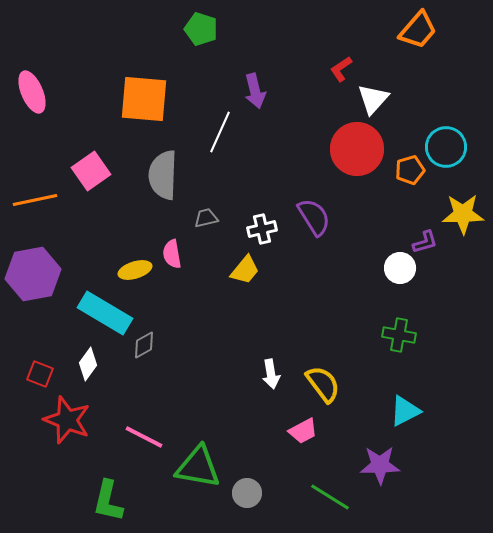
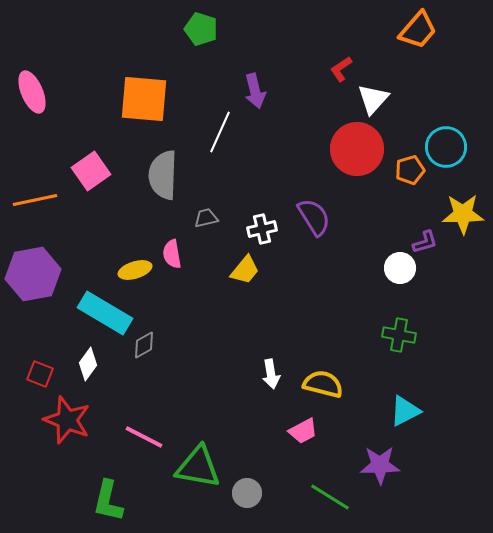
yellow semicircle: rotated 39 degrees counterclockwise
